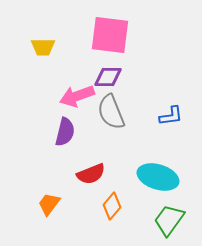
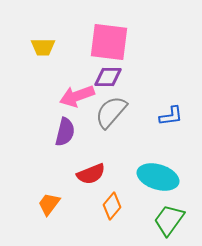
pink square: moved 1 px left, 7 px down
gray semicircle: rotated 63 degrees clockwise
